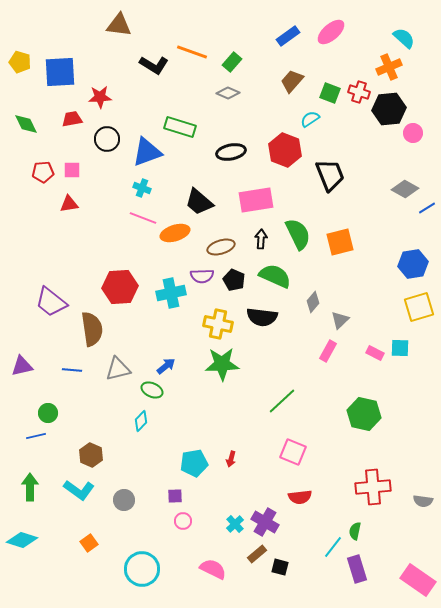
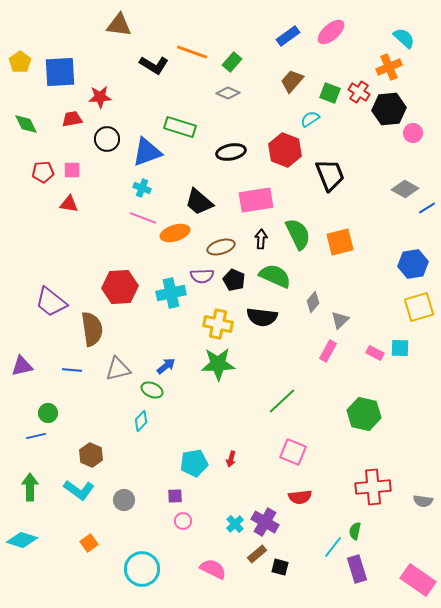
yellow pentagon at (20, 62): rotated 20 degrees clockwise
red cross at (359, 92): rotated 15 degrees clockwise
red triangle at (69, 204): rotated 18 degrees clockwise
green star at (222, 364): moved 4 px left
